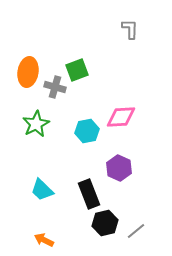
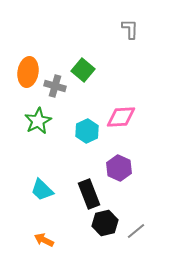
green square: moved 6 px right; rotated 30 degrees counterclockwise
gray cross: moved 1 px up
green star: moved 2 px right, 3 px up
cyan hexagon: rotated 15 degrees counterclockwise
